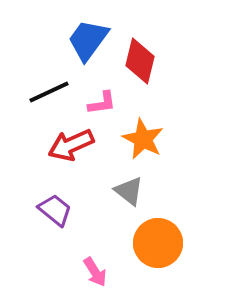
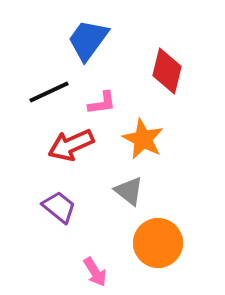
red diamond: moved 27 px right, 10 px down
purple trapezoid: moved 4 px right, 3 px up
